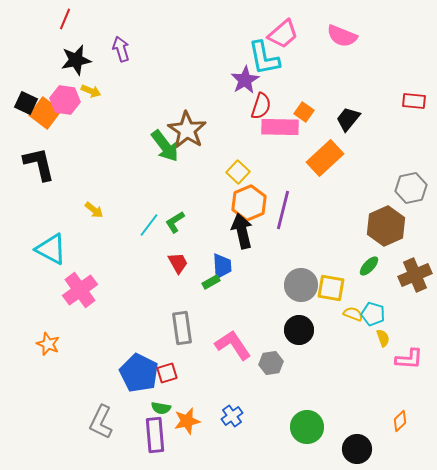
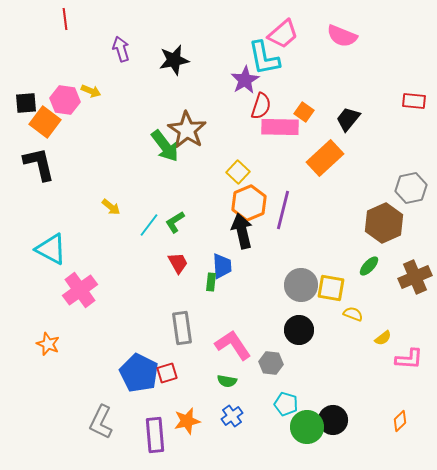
red line at (65, 19): rotated 30 degrees counterclockwise
black star at (76, 60): moved 98 px right
black square at (26, 103): rotated 30 degrees counterclockwise
orange square at (45, 113): moved 9 px down
yellow arrow at (94, 210): moved 17 px right, 3 px up
brown hexagon at (386, 226): moved 2 px left, 3 px up
brown cross at (415, 275): moved 2 px down
green rectangle at (211, 282): rotated 54 degrees counterclockwise
cyan pentagon at (373, 314): moved 87 px left, 90 px down
yellow semicircle at (383, 338): rotated 72 degrees clockwise
gray hexagon at (271, 363): rotated 15 degrees clockwise
green semicircle at (161, 408): moved 66 px right, 27 px up
black circle at (357, 449): moved 24 px left, 29 px up
